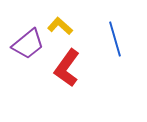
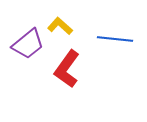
blue line: rotated 68 degrees counterclockwise
red L-shape: moved 1 px down
